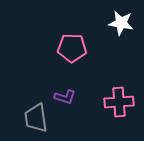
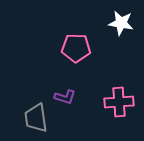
pink pentagon: moved 4 px right
